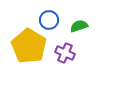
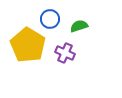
blue circle: moved 1 px right, 1 px up
yellow pentagon: moved 1 px left, 1 px up
